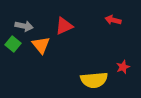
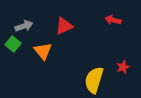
gray arrow: rotated 30 degrees counterclockwise
orange triangle: moved 2 px right, 6 px down
yellow semicircle: rotated 112 degrees clockwise
